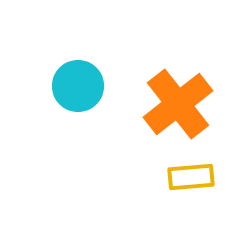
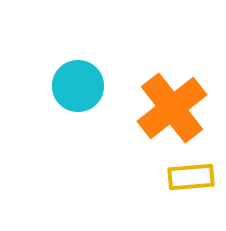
orange cross: moved 6 px left, 4 px down
